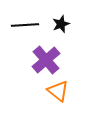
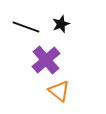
black line: moved 1 px right, 2 px down; rotated 24 degrees clockwise
orange triangle: moved 1 px right
